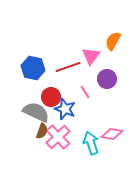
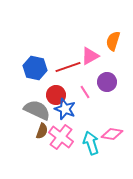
orange semicircle: rotated 12 degrees counterclockwise
pink triangle: moved 1 px left; rotated 24 degrees clockwise
blue hexagon: moved 2 px right
purple circle: moved 3 px down
red circle: moved 5 px right, 2 px up
gray semicircle: moved 1 px right, 2 px up
pink cross: moved 3 px right; rotated 10 degrees counterclockwise
